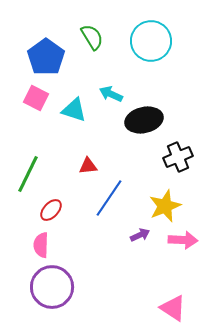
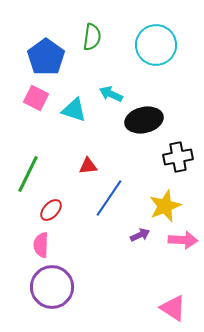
green semicircle: rotated 40 degrees clockwise
cyan circle: moved 5 px right, 4 px down
black cross: rotated 12 degrees clockwise
